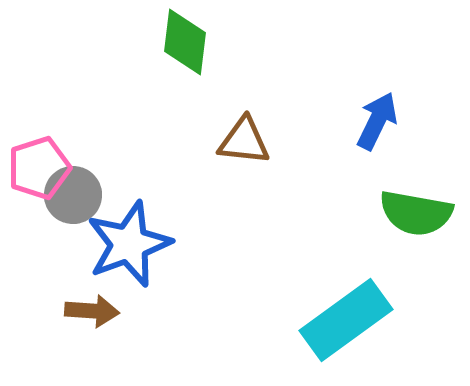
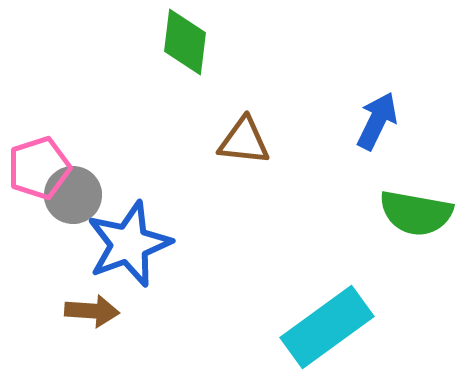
cyan rectangle: moved 19 px left, 7 px down
